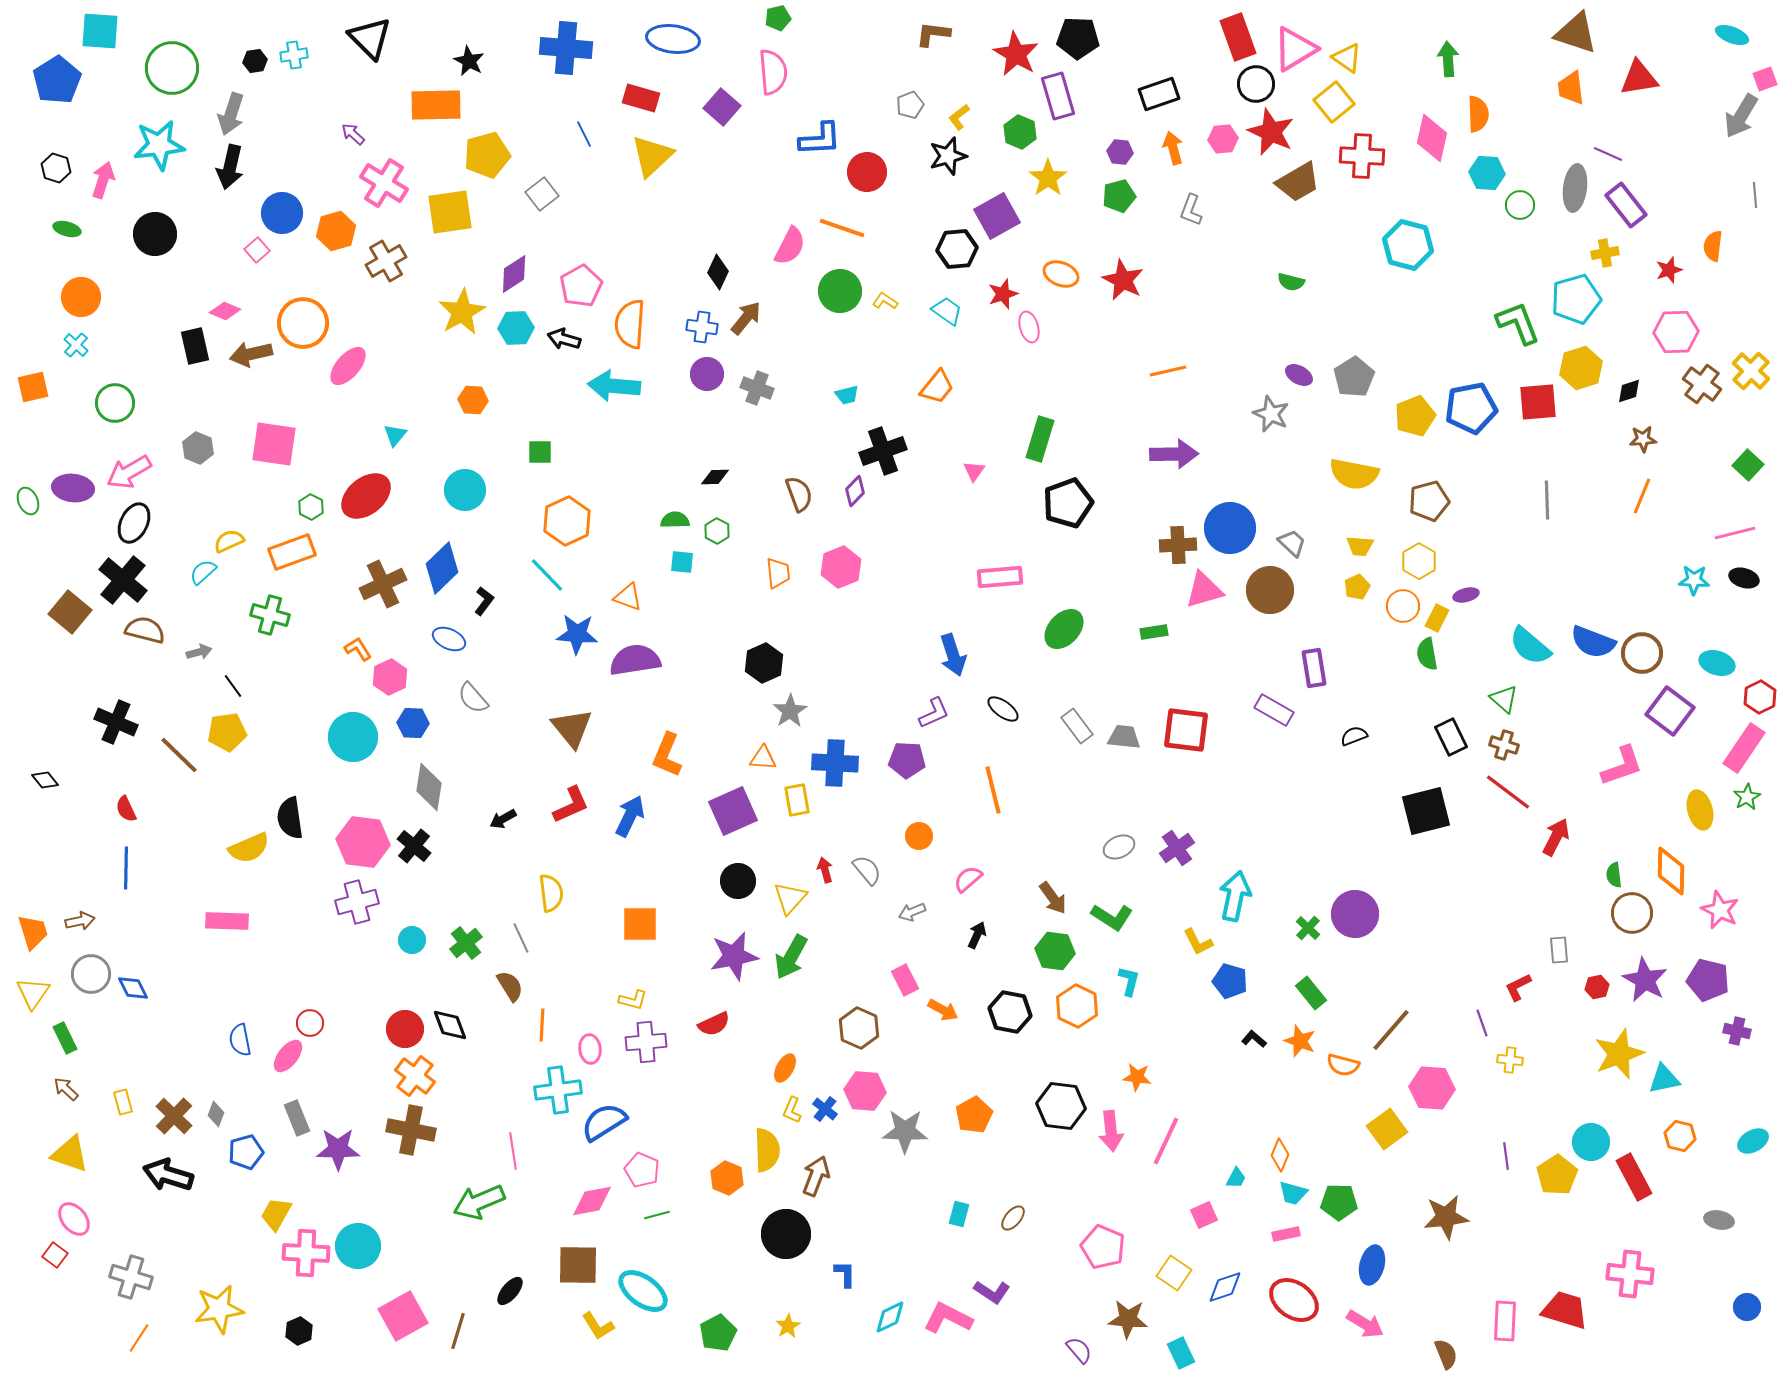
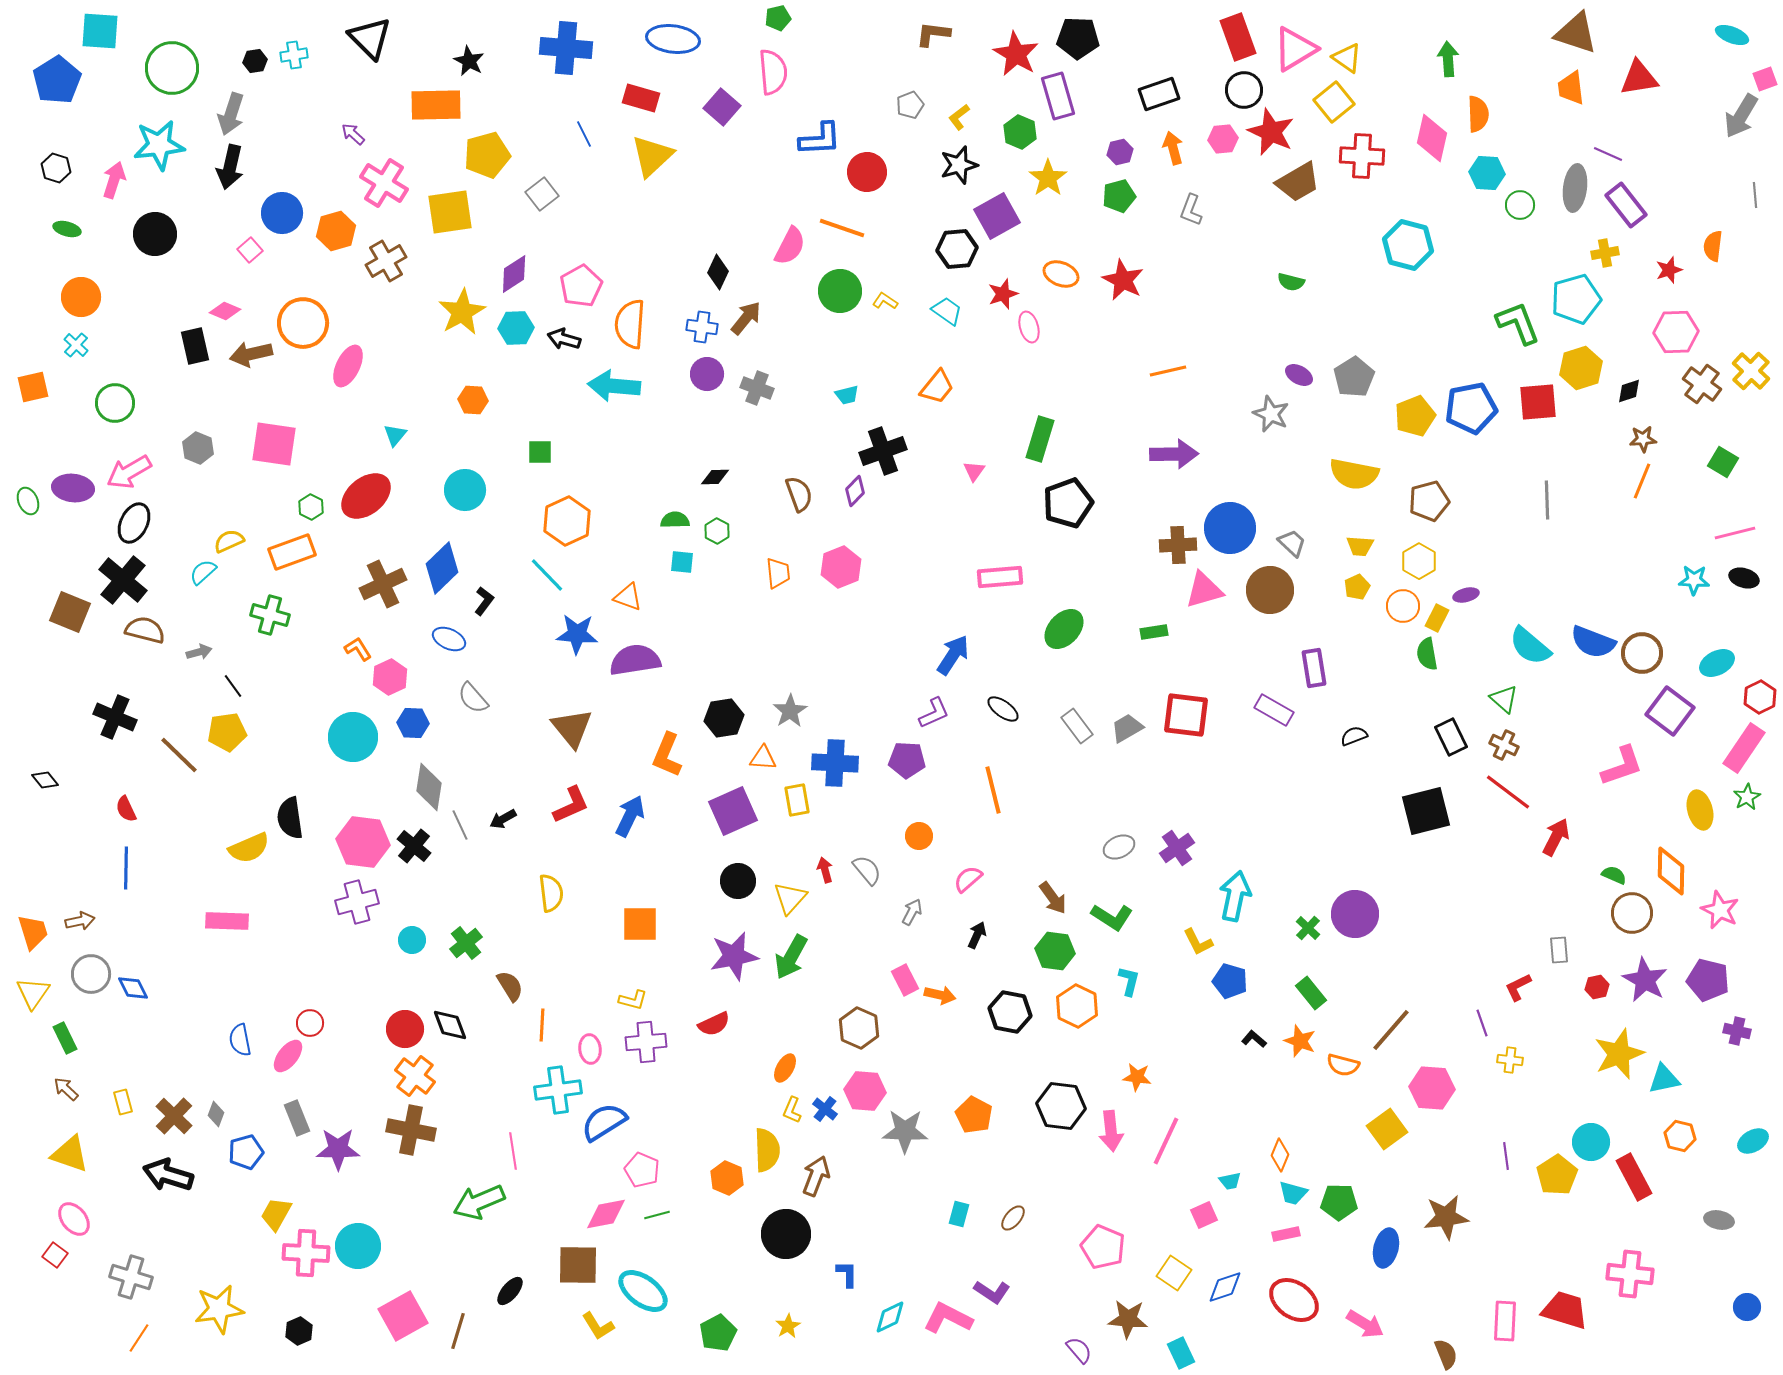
black circle at (1256, 84): moved 12 px left, 6 px down
purple hexagon at (1120, 152): rotated 20 degrees counterclockwise
black star at (948, 156): moved 11 px right, 9 px down
pink arrow at (103, 180): moved 11 px right
pink square at (257, 250): moved 7 px left
pink ellipse at (348, 366): rotated 15 degrees counterclockwise
green square at (1748, 465): moved 25 px left, 3 px up; rotated 12 degrees counterclockwise
orange line at (1642, 496): moved 15 px up
brown square at (70, 612): rotated 18 degrees counterclockwise
blue arrow at (953, 655): rotated 129 degrees counterclockwise
black hexagon at (764, 663): moved 40 px left, 55 px down; rotated 15 degrees clockwise
cyan ellipse at (1717, 663): rotated 44 degrees counterclockwise
black cross at (116, 722): moved 1 px left, 5 px up
red square at (1186, 730): moved 15 px up
gray trapezoid at (1124, 737): moved 3 px right, 9 px up; rotated 36 degrees counterclockwise
brown cross at (1504, 745): rotated 8 degrees clockwise
green semicircle at (1614, 875): rotated 120 degrees clockwise
gray arrow at (912, 912): rotated 140 degrees clockwise
gray line at (521, 938): moved 61 px left, 113 px up
orange arrow at (943, 1010): moved 3 px left, 15 px up; rotated 16 degrees counterclockwise
orange pentagon at (974, 1115): rotated 15 degrees counterclockwise
cyan trapezoid at (1236, 1178): moved 6 px left, 3 px down; rotated 50 degrees clockwise
pink diamond at (592, 1201): moved 14 px right, 13 px down
blue ellipse at (1372, 1265): moved 14 px right, 17 px up
blue L-shape at (845, 1274): moved 2 px right
